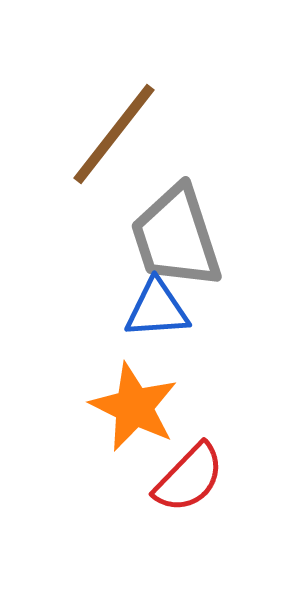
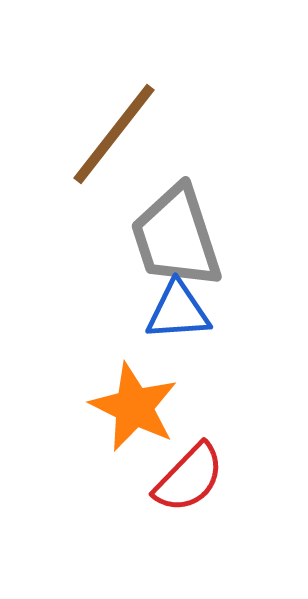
blue triangle: moved 21 px right, 2 px down
